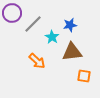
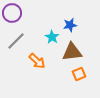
gray line: moved 17 px left, 17 px down
orange square: moved 5 px left, 2 px up; rotated 32 degrees counterclockwise
